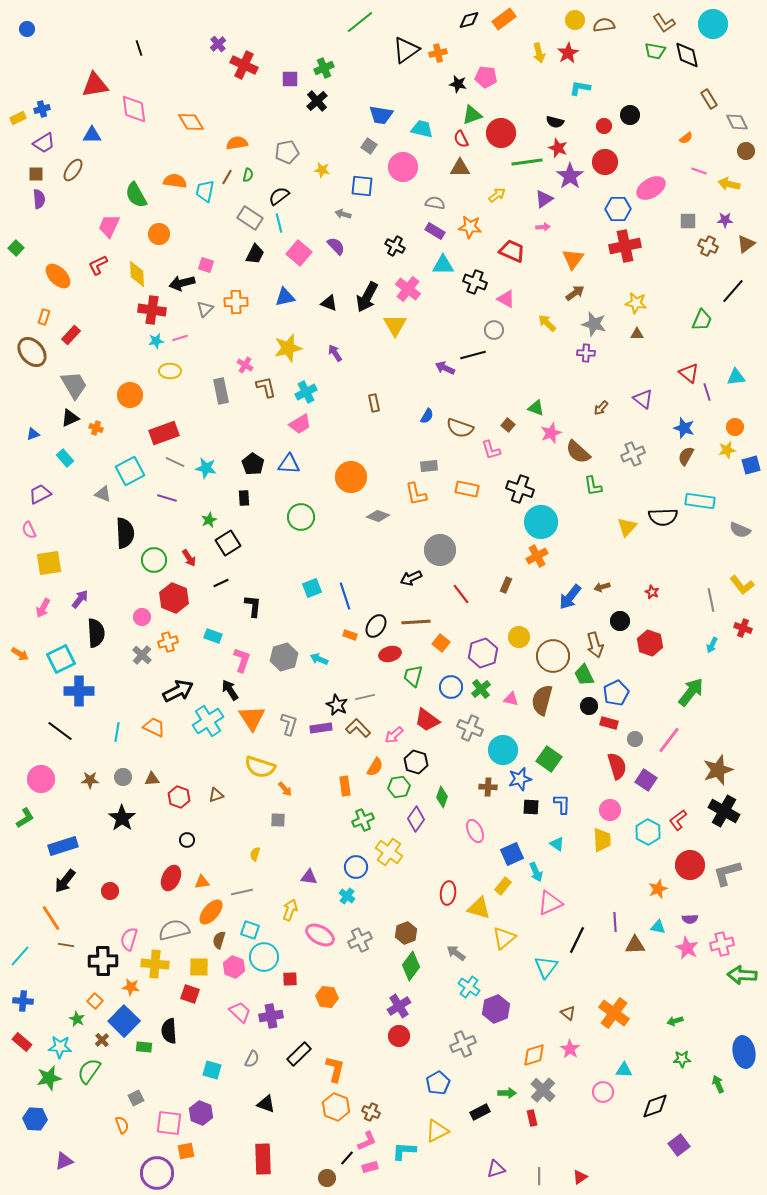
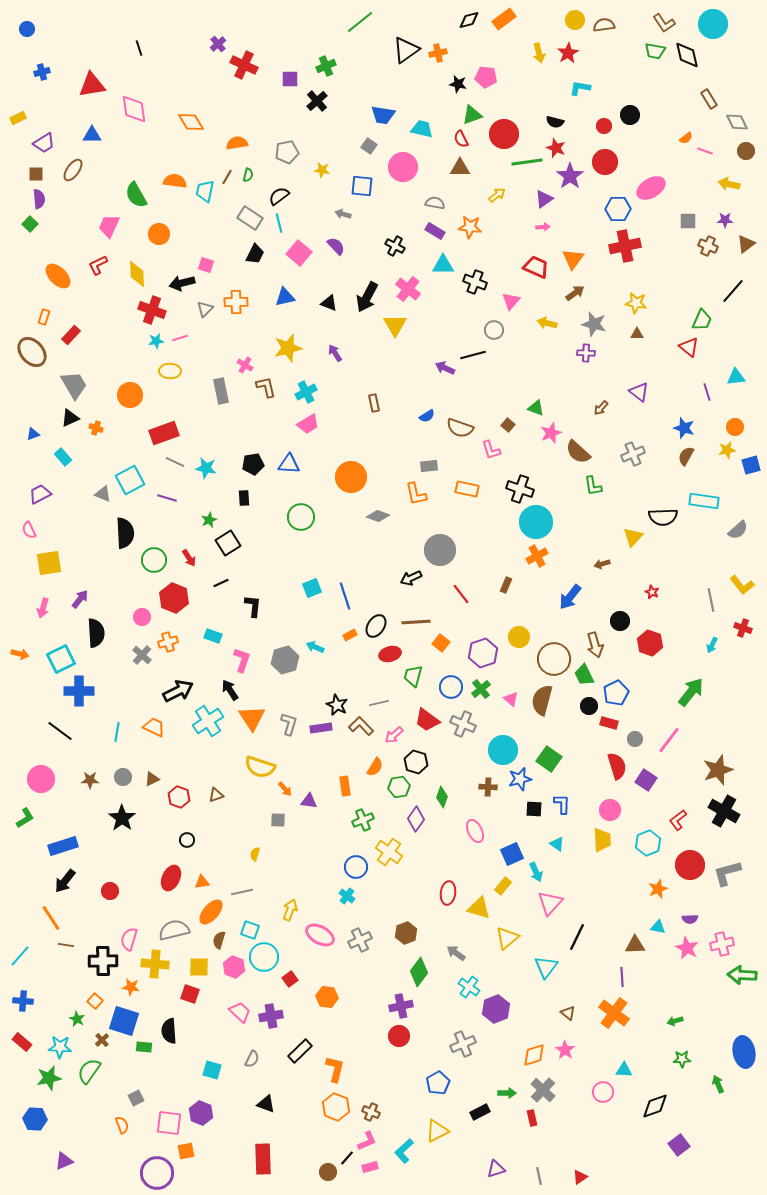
green cross at (324, 68): moved 2 px right, 2 px up
red triangle at (95, 85): moved 3 px left
blue cross at (42, 109): moved 37 px up
blue trapezoid at (381, 115): moved 2 px right
red circle at (501, 133): moved 3 px right, 1 px down
red star at (558, 148): moved 2 px left
pink line at (699, 171): moved 6 px right, 20 px up
green square at (16, 248): moved 14 px right, 24 px up
red trapezoid at (512, 251): moved 24 px right, 16 px down
pink triangle at (506, 299): moved 5 px right, 2 px down; rotated 42 degrees clockwise
red cross at (152, 310): rotated 12 degrees clockwise
yellow arrow at (547, 323): rotated 30 degrees counterclockwise
red triangle at (689, 373): moved 26 px up
purple triangle at (643, 399): moved 4 px left, 7 px up
blue semicircle at (427, 416): rotated 28 degrees clockwise
pink trapezoid at (300, 424): moved 8 px right
cyan rectangle at (65, 458): moved 2 px left, 1 px up
black pentagon at (253, 464): rotated 30 degrees clockwise
cyan square at (130, 471): moved 9 px down
cyan rectangle at (700, 501): moved 4 px right
cyan circle at (541, 522): moved 5 px left
yellow triangle at (627, 527): moved 6 px right, 10 px down
gray semicircle at (740, 530): moved 2 px left; rotated 65 degrees counterclockwise
brown arrow at (602, 587): moved 23 px up
pink arrow at (43, 608): rotated 12 degrees counterclockwise
orange rectangle at (350, 635): rotated 48 degrees counterclockwise
orange arrow at (20, 654): rotated 18 degrees counterclockwise
brown circle at (553, 656): moved 1 px right, 3 px down
gray hexagon at (284, 657): moved 1 px right, 3 px down
cyan arrow at (319, 659): moved 4 px left, 12 px up
gray line at (365, 697): moved 14 px right, 6 px down
pink triangle at (511, 699): rotated 28 degrees clockwise
brown L-shape at (358, 728): moved 3 px right, 2 px up
gray cross at (470, 728): moved 7 px left, 4 px up
brown triangle at (152, 779): rotated 21 degrees counterclockwise
black square at (531, 807): moved 3 px right, 2 px down
cyan hexagon at (648, 832): moved 11 px down; rotated 10 degrees clockwise
purple triangle at (309, 877): moved 76 px up
pink triangle at (550, 903): rotated 24 degrees counterclockwise
purple line at (615, 922): moved 7 px right, 55 px down
yellow triangle at (504, 938): moved 3 px right
black line at (577, 940): moved 3 px up
green diamond at (411, 966): moved 8 px right, 6 px down
red square at (290, 979): rotated 35 degrees counterclockwise
purple cross at (399, 1006): moved 2 px right; rotated 20 degrees clockwise
blue square at (124, 1021): rotated 28 degrees counterclockwise
pink star at (570, 1049): moved 5 px left, 1 px down
black rectangle at (299, 1054): moved 1 px right, 3 px up
cyan L-shape at (404, 1151): rotated 45 degrees counterclockwise
gray line at (539, 1176): rotated 12 degrees counterclockwise
brown circle at (327, 1178): moved 1 px right, 6 px up
